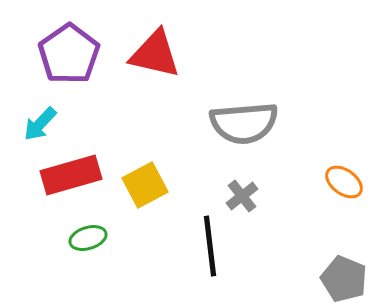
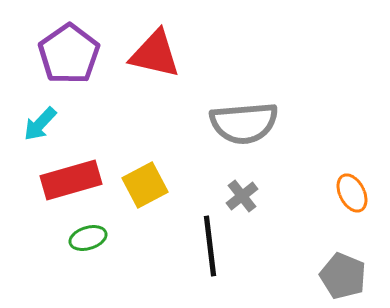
red rectangle: moved 5 px down
orange ellipse: moved 8 px right, 11 px down; rotated 27 degrees clockwise
gray pentagon: moved 1 px left, 3 px up
